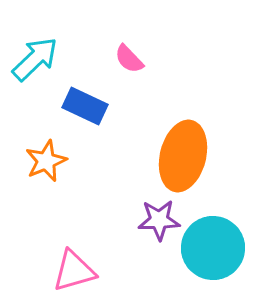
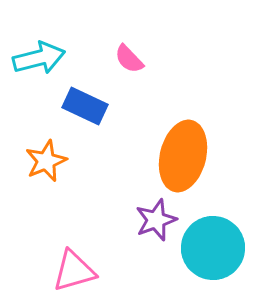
cyan arrow: moved 4 px right, 1 px up; rotated 30 degrees clockwise
purple star: moved 3 px left; rotated 18 degrees counterclockwise
